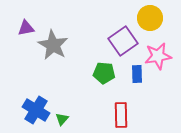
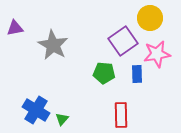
purple triangle: moved 11 px left
pink star: moved 1 px left, 2 px up
